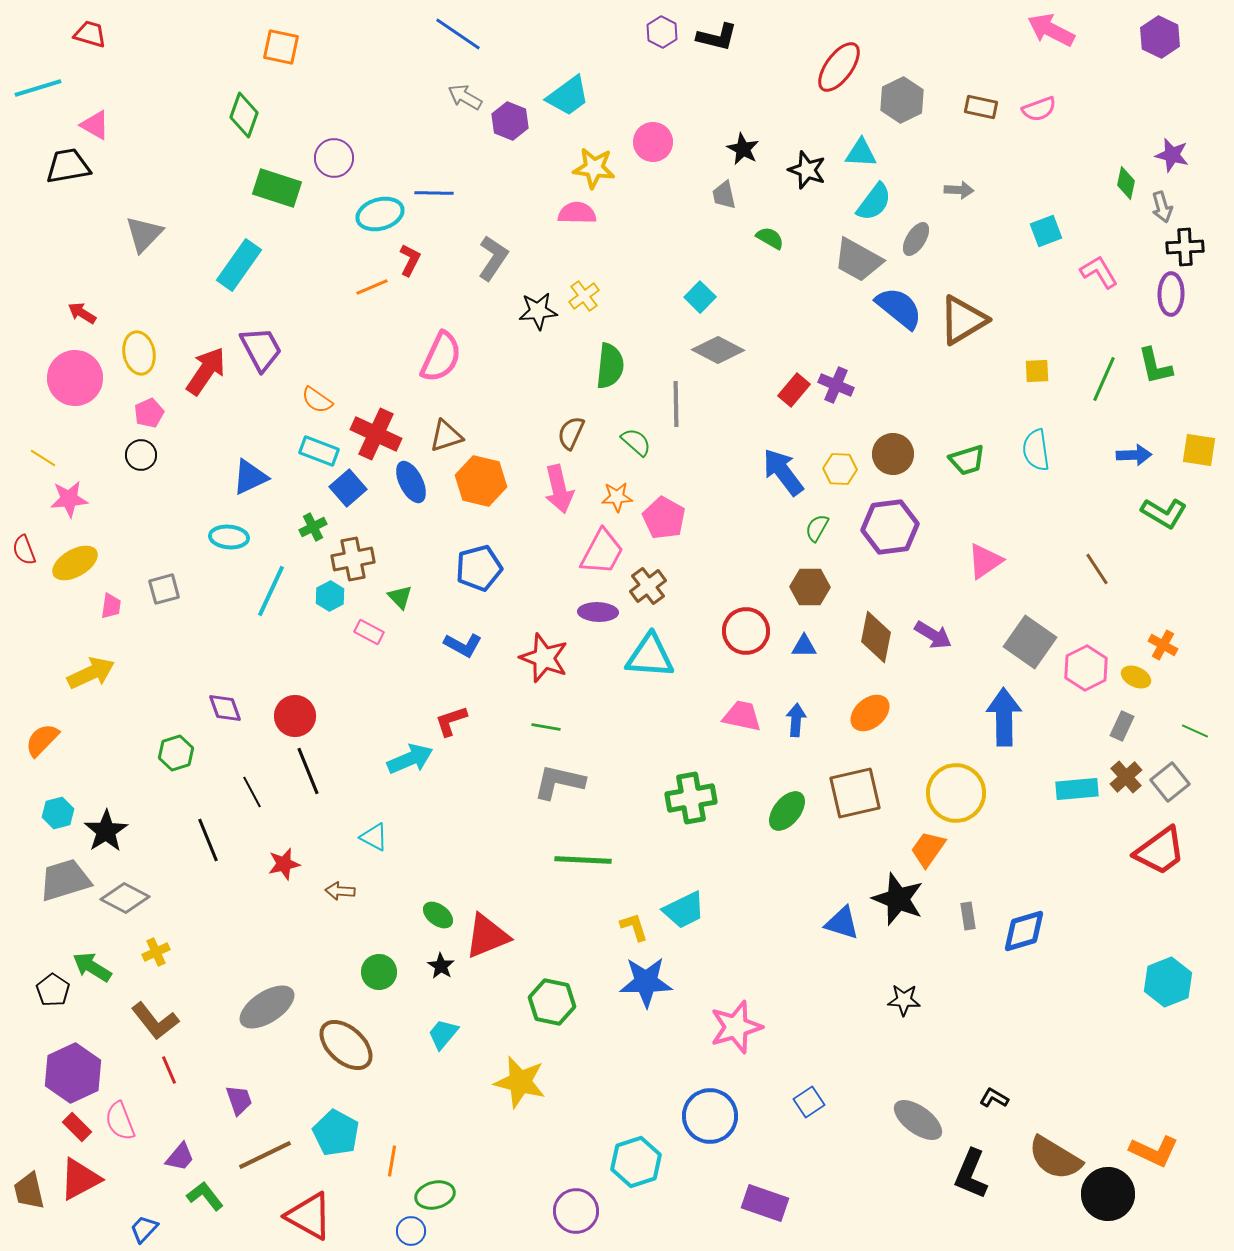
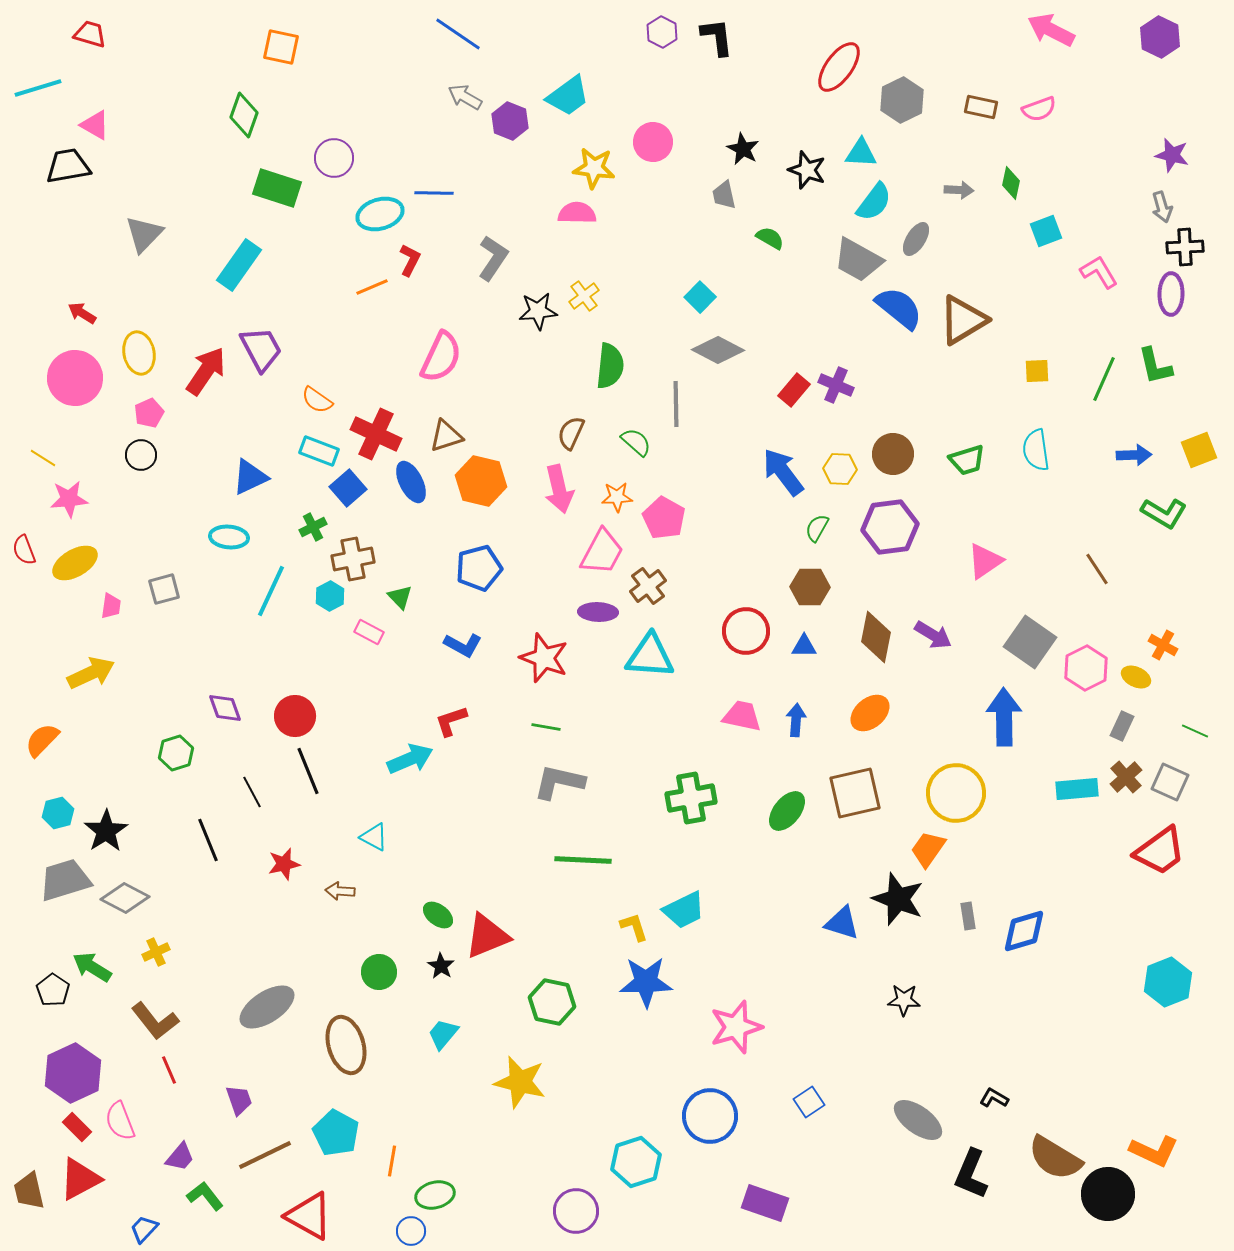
black L-shape at (717, 37): rotated 111 degrees counterclockwise
green diamond at (1126, 183): moved 115 px left
yellow square at (1199, 450): rotated 30 degrees counterclockwise
gray square at (1170, 782): rotated 27 degrees counterclockwise
brown ellipse at (346, 1045): rotated 32 degrees clockwise
